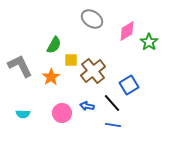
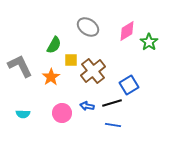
gray ellipse: moved 4 px left, 8 px down
black line: rotated 66 degrees counterclockwise
